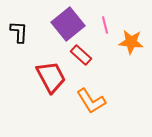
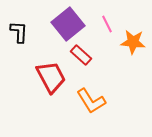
pink line: moved 2 px right, 1 px up; rotated 12 degrees counterclockwise
orange star: moved 2 px right
